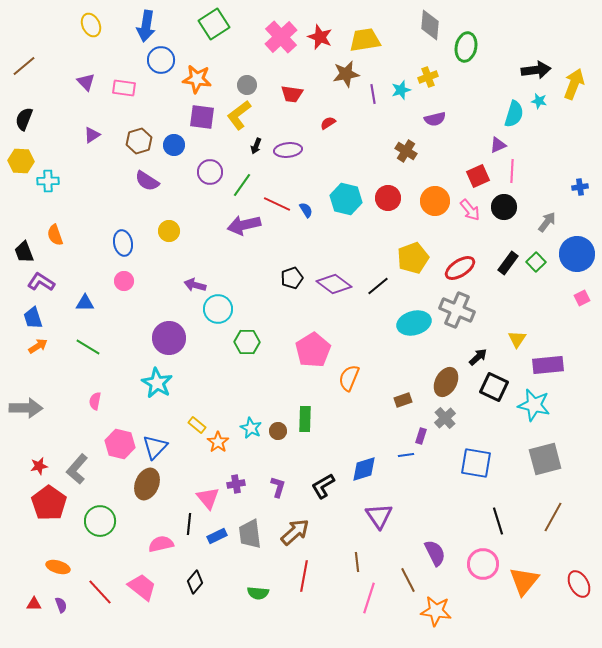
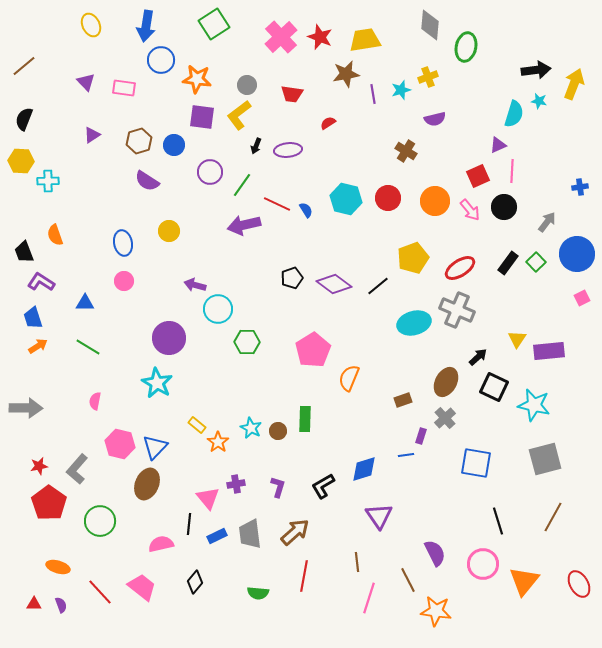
purple rectangle at (548, 365): moved 1 px right, 14 px up
